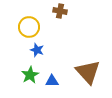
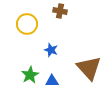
yellow circle: moved 2 px left, 3 px up
blue star: moved 14 px right
brown triangle: moved 1 px right, 4 px up
